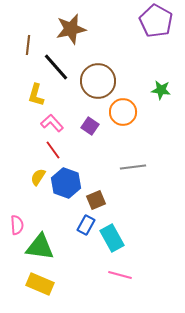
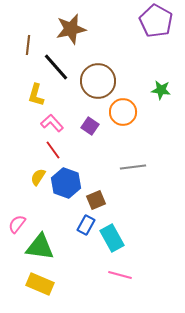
pink semicircle: moved 1 px up; rotated 138 degrees counterclockwise
